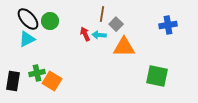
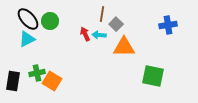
green square: moved 4 px left
